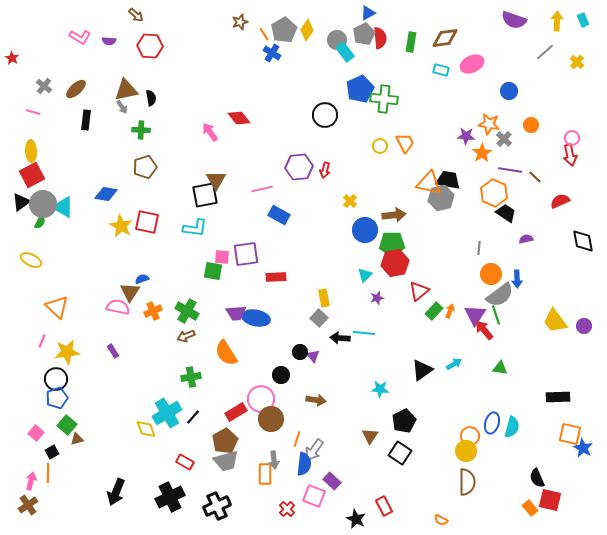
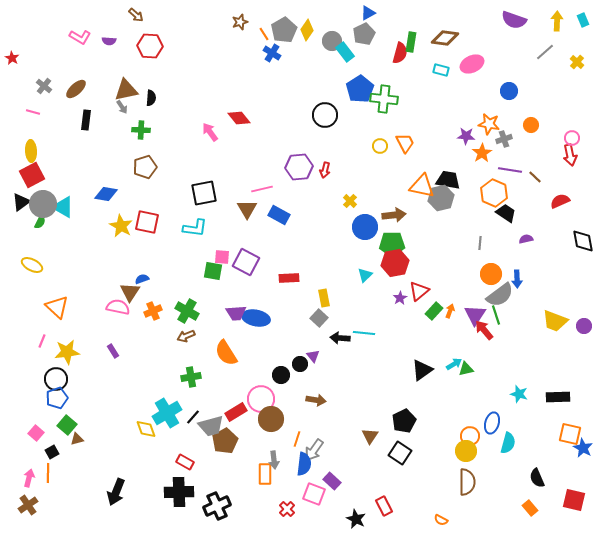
red semicircle at (380, 38): moved 20 px right, 15 px down; rotated 20 degrees clockwise
brown diamond at (445, 38): rotated 16 degrees clockwise
gray circle at (337, 40): moved 5 px left, 1 px down
blue pentagon at (360, 89): rotated 8 degrees counterclockwise
black semicircle at (151, 98): rotated 14 degrees clockwise
gray cross at (504, 139): rotated 28 degrees clockwise
brown triangle at (216, 180): moved 31 px right, 29 px down
orange triangle at (429, 183): moved 7 px left, 3 px down
black square at (205, 195): moved 1 px left, 2 px up
blue circle at (365, 230): moved 3 px up
gray line at (479, 248): moved 1 px right, 5 px up
purple square at (246, 254): moved 8 px down; rotated 36 degrees clockwise
yellow ellipse at (31, 260): moved 1 px right, 5 px down
red rectangle at (276, 277): moved 13 px right, 1 px down
purple star at (377, 298): moved 23 px right; rotated 16 degrees counterclockwise
yellow trapezoid at (555, 321): rotated 32 degrees counterclockwise
black circle at (300, 352): moved 12 px down
green triangle at (500, 368): moved 34 px left, 1 px down; rotated 21 degrees counterclockwise
cyan star at (380, 389): moved 139 px right, 5 px down; rotated 12 degrees clockwise
cyan semicircle at (512, 427): moved 4 px left, 16 px down
gray trapezoid at (226, 461): moved 15 px left, 35 px up
pink arrow at (31, 481): moved 2 px left, 3 px up
pink square at (314, 496): moved 2 px up
black cross at (170, 497): moved 9 px right, 5 px up; rotated 24 degrees clockwise
red square at (550, 500): moved 24 px right
